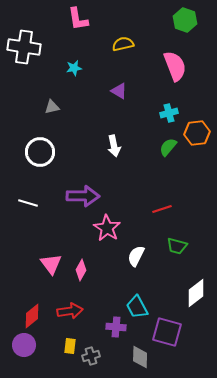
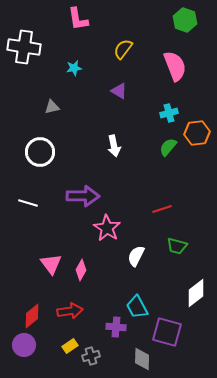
yellow semicircle: moved 5 px down; rotated 40 degrees counterclockwise
yellow rectangle: rotated 49 degrees clockwise
gray diamond: moved 2 px right, 2 px down
